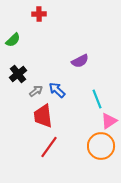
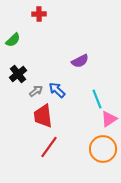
pink triangle: moved 2 px up
orange circle: moved 2 px right, 3 px down
